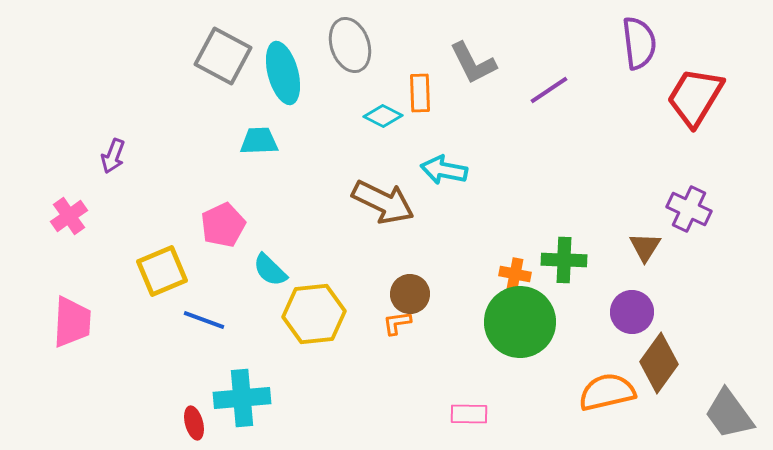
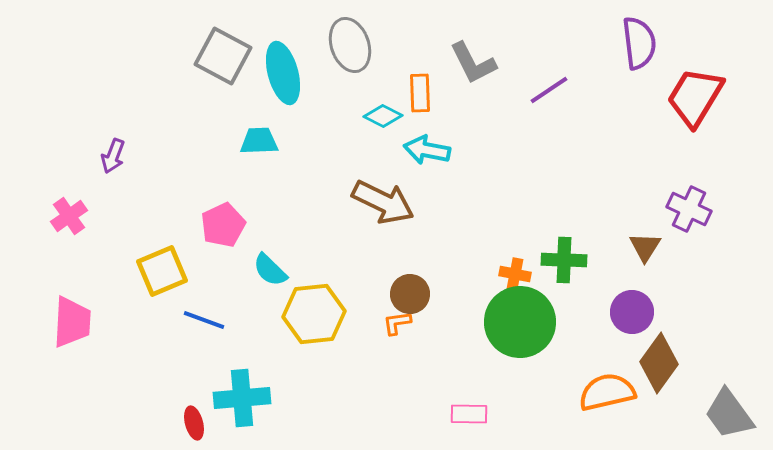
cyan arrow: moved 17 px left, 20 px up
